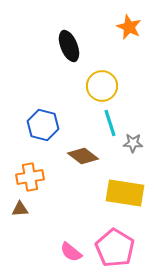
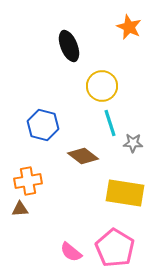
orange cross: moved 2 px left, 4 px down
